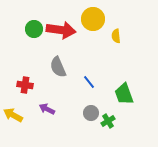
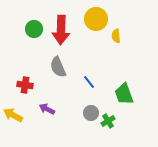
yellow circle: moved 3 px right
red arrow: rotated 84 degrees clockwise
